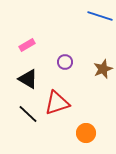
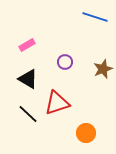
blue line: moved 5 px left, 1 px down
